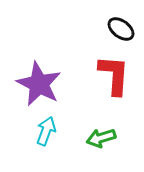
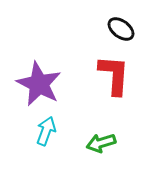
green arrow: moved 5 px down
